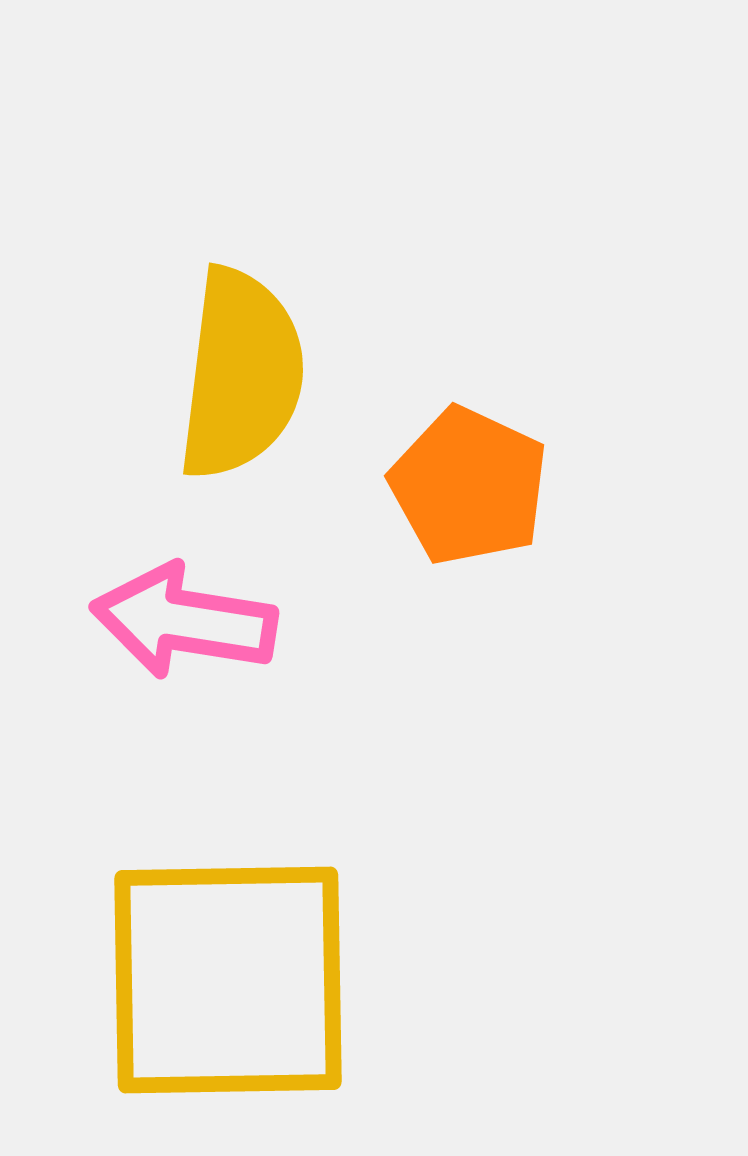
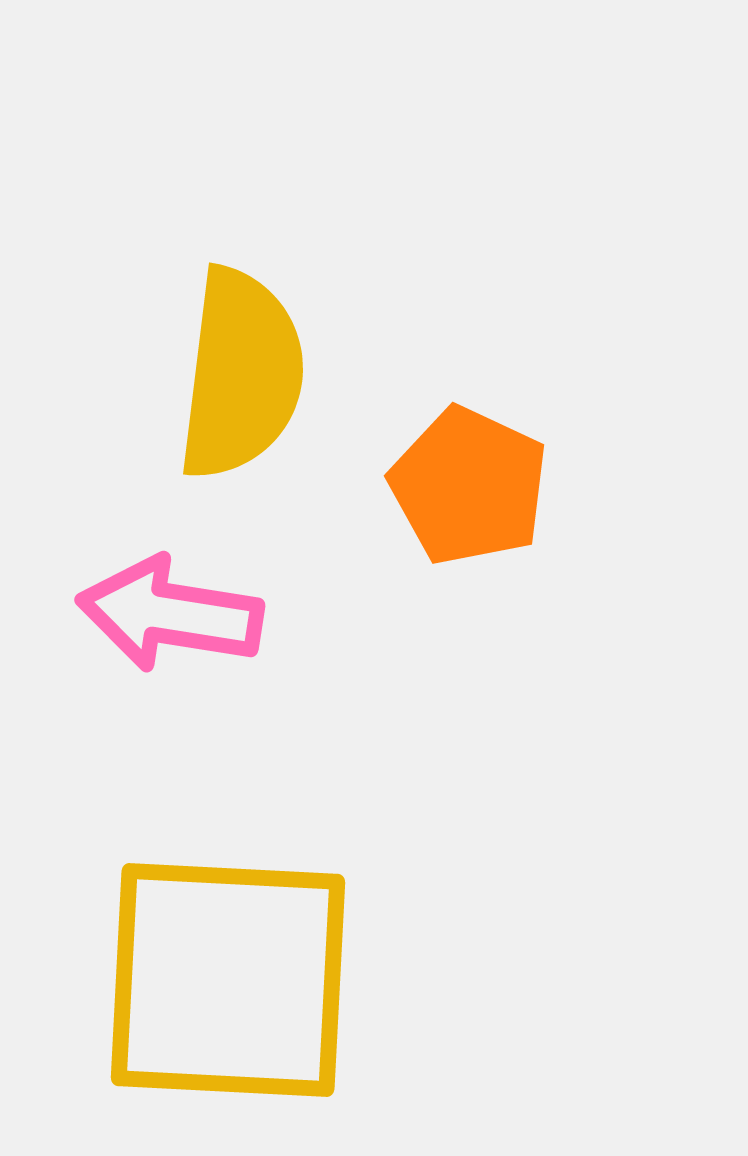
pink arrow: moved 14 px left, 7 px up
yellow square: rotated 4 degrees clockwise
